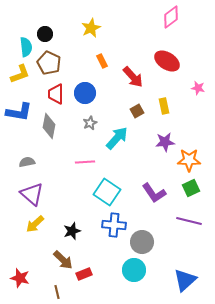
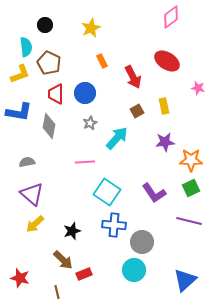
black circle: moved 9 px up
red arrow: rotated 15 degrees clockwise
orange star: moved 2 px right
